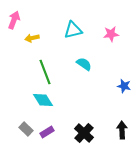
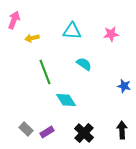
cyan triangle: moved 1 px left, 1 px down; rotated 18 degrees clockwise
cyan diamond: moved 23 px right
